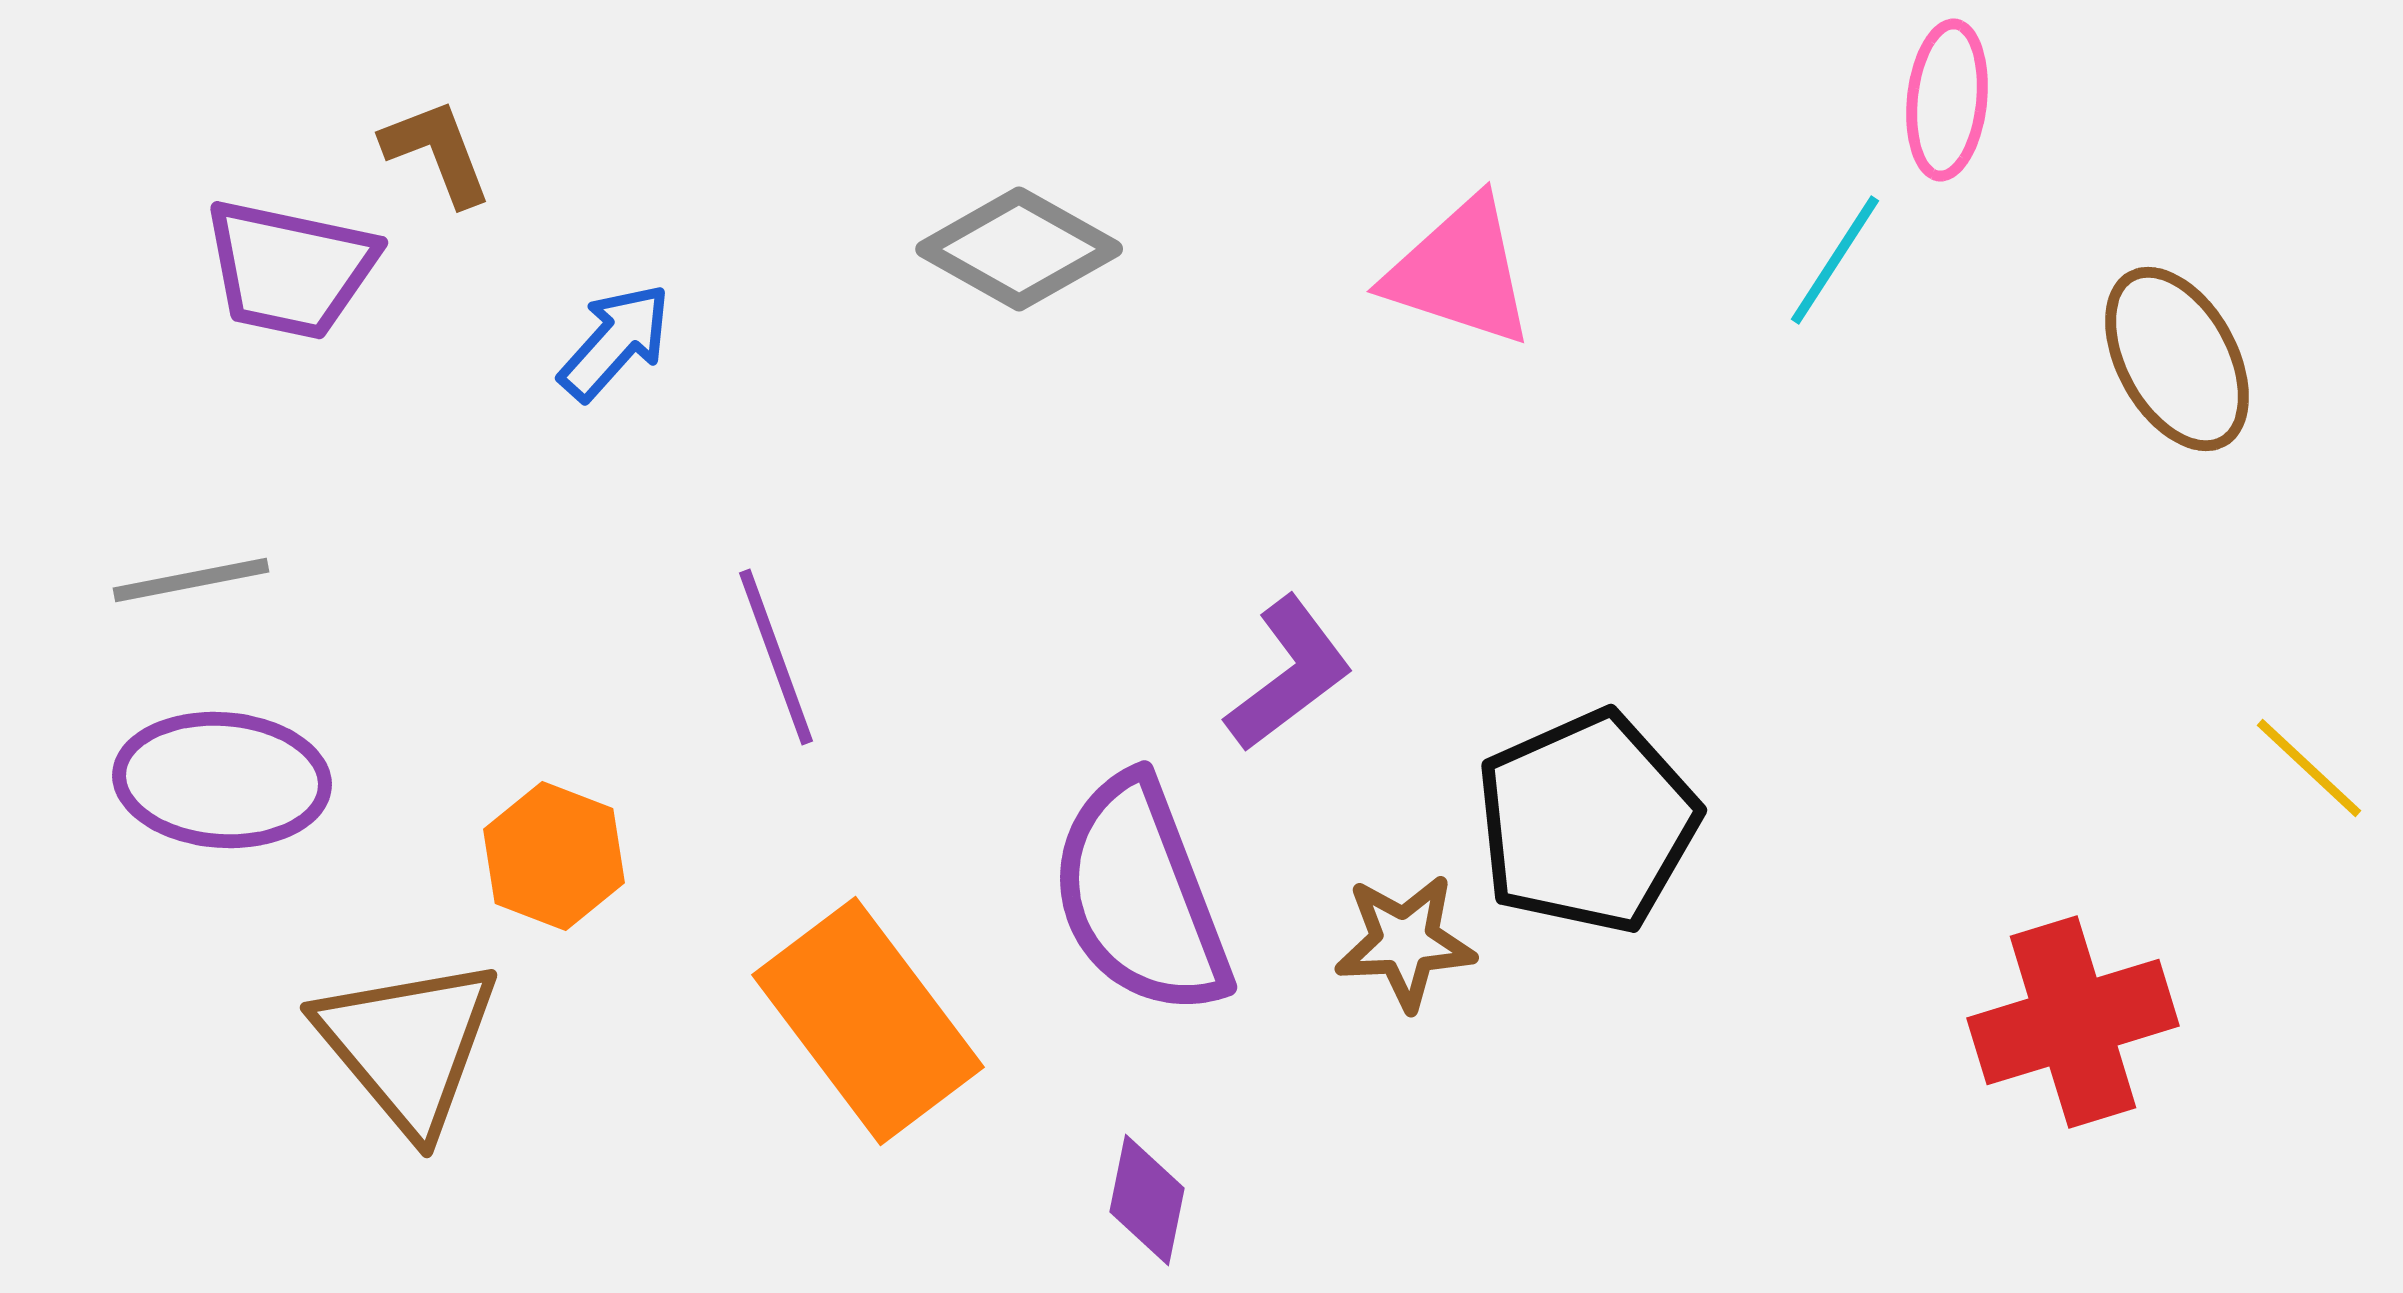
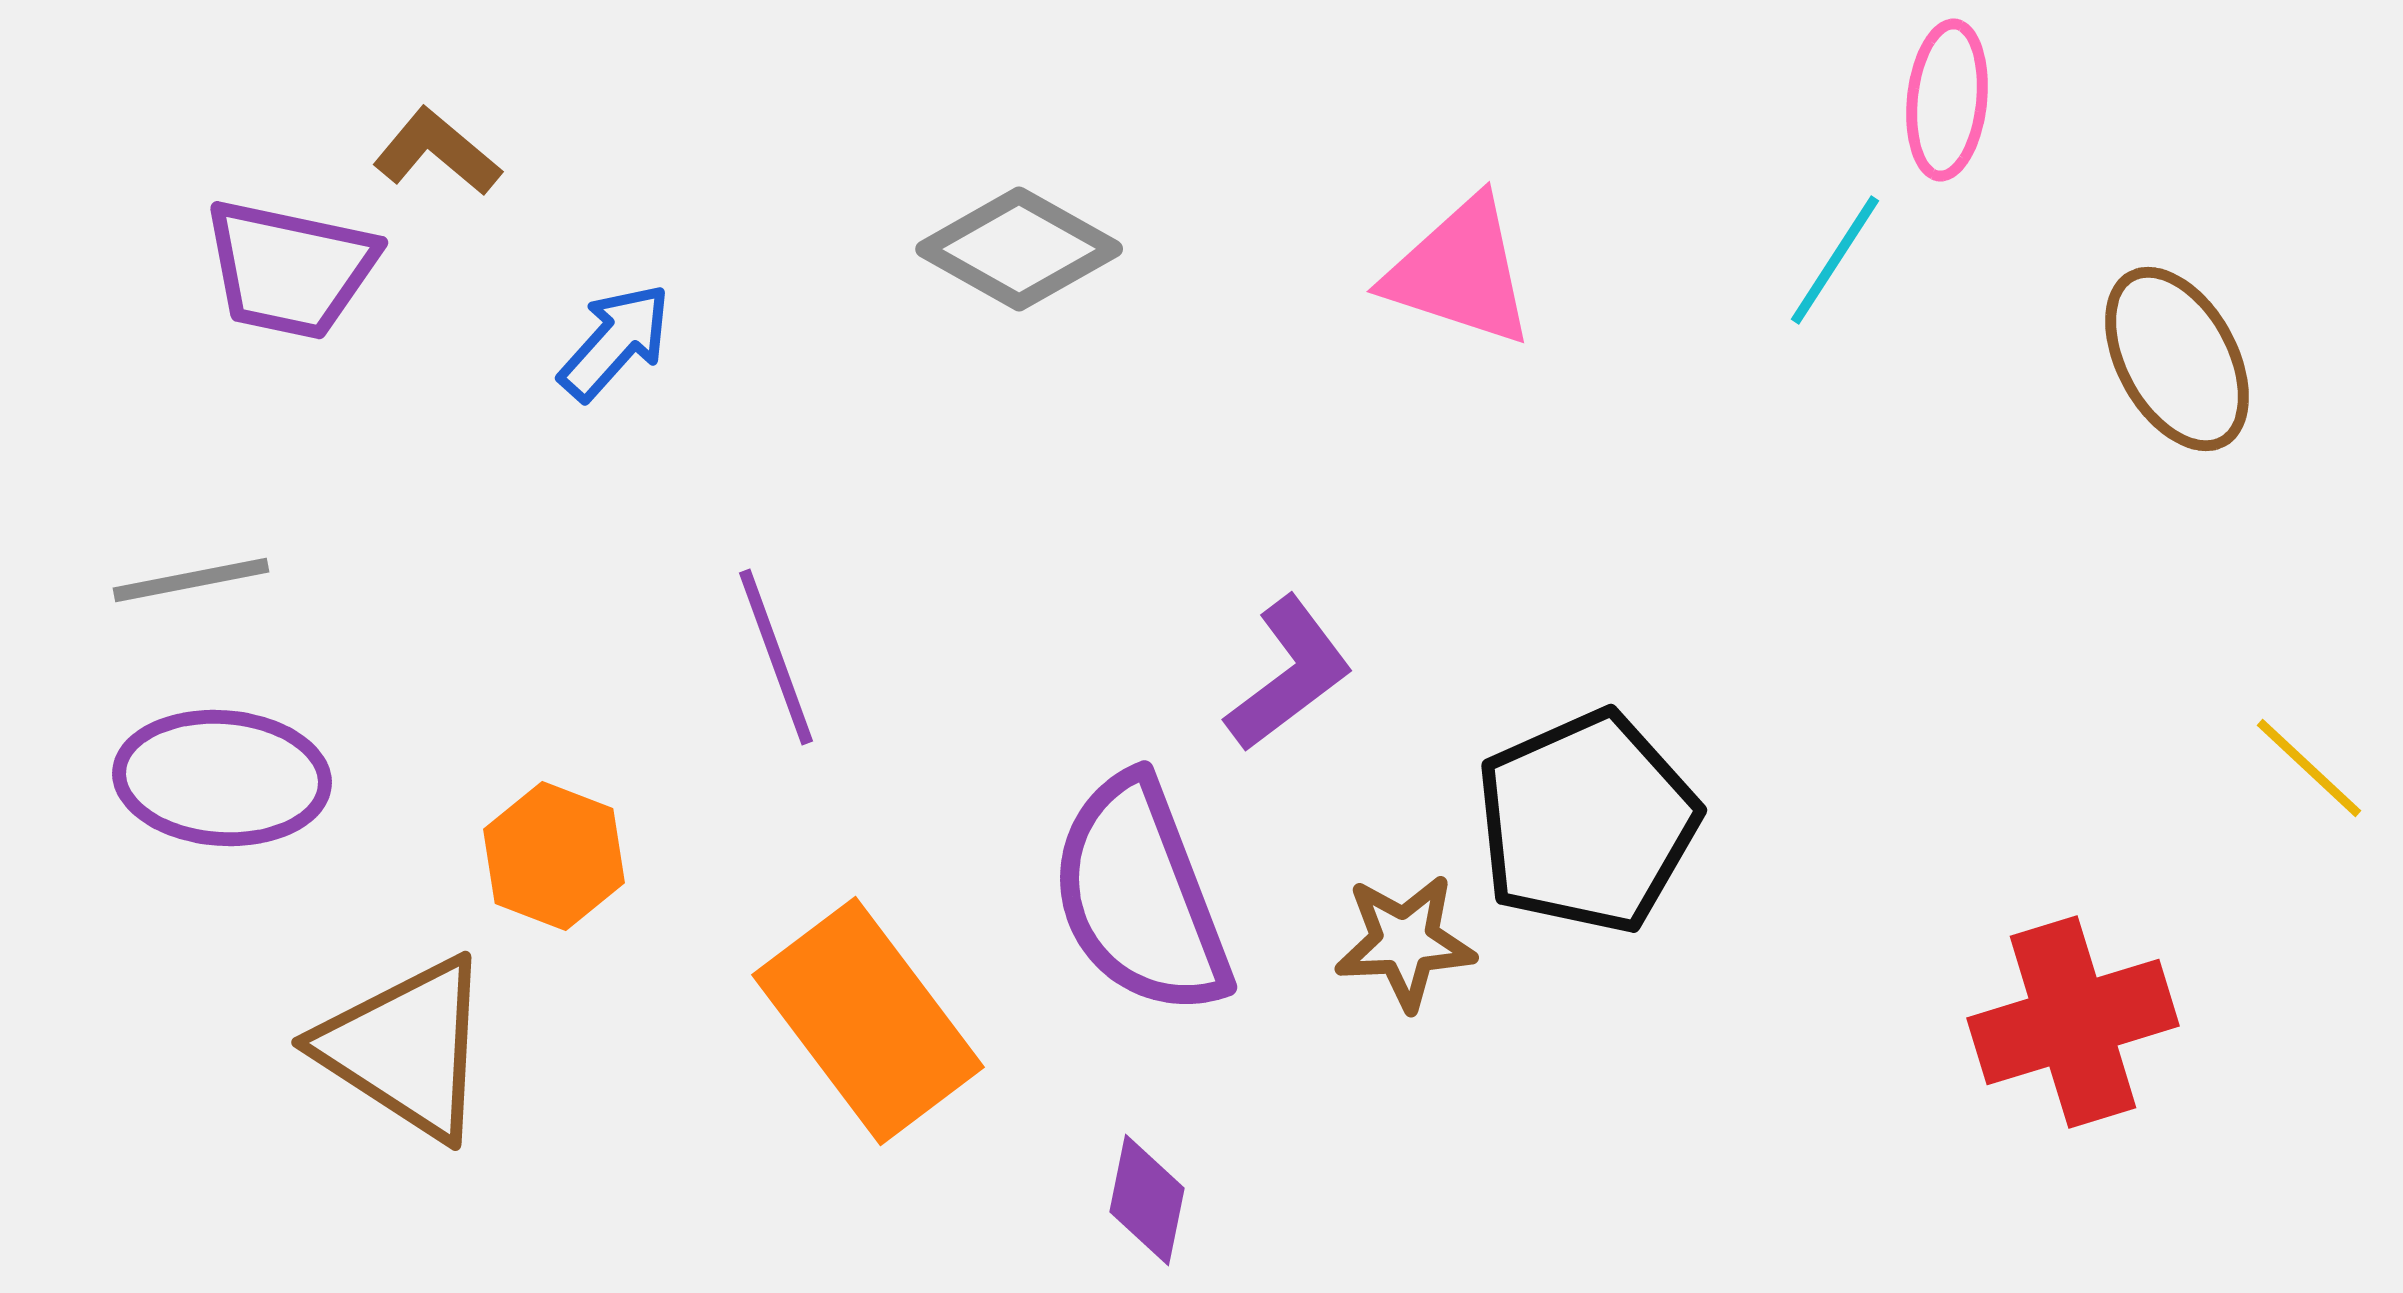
brown L-shape: rotated 29 degrees counterclockwise
purple ellipse: moved 2 px up
brown triangle: moved 2 px left, 3 px down; rotated 17 degrees counterclockwise
